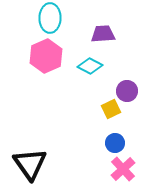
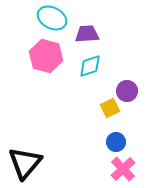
cyan ellipse: moved 2 px right; rotated 64 degrees counterclockwise
purple trapezoid: moved 16 px left
pink hexagon: rotated 20 degrees counterclockwise
cyan diamond: rotated 45 degrees counterclockwise
yellow square: moved 1 px left, 1 px up
blue circle: moved 1 px right, 1 px up
black triangle: moved 5 px left, 1 px up; rotated 15 degrees clockwise
